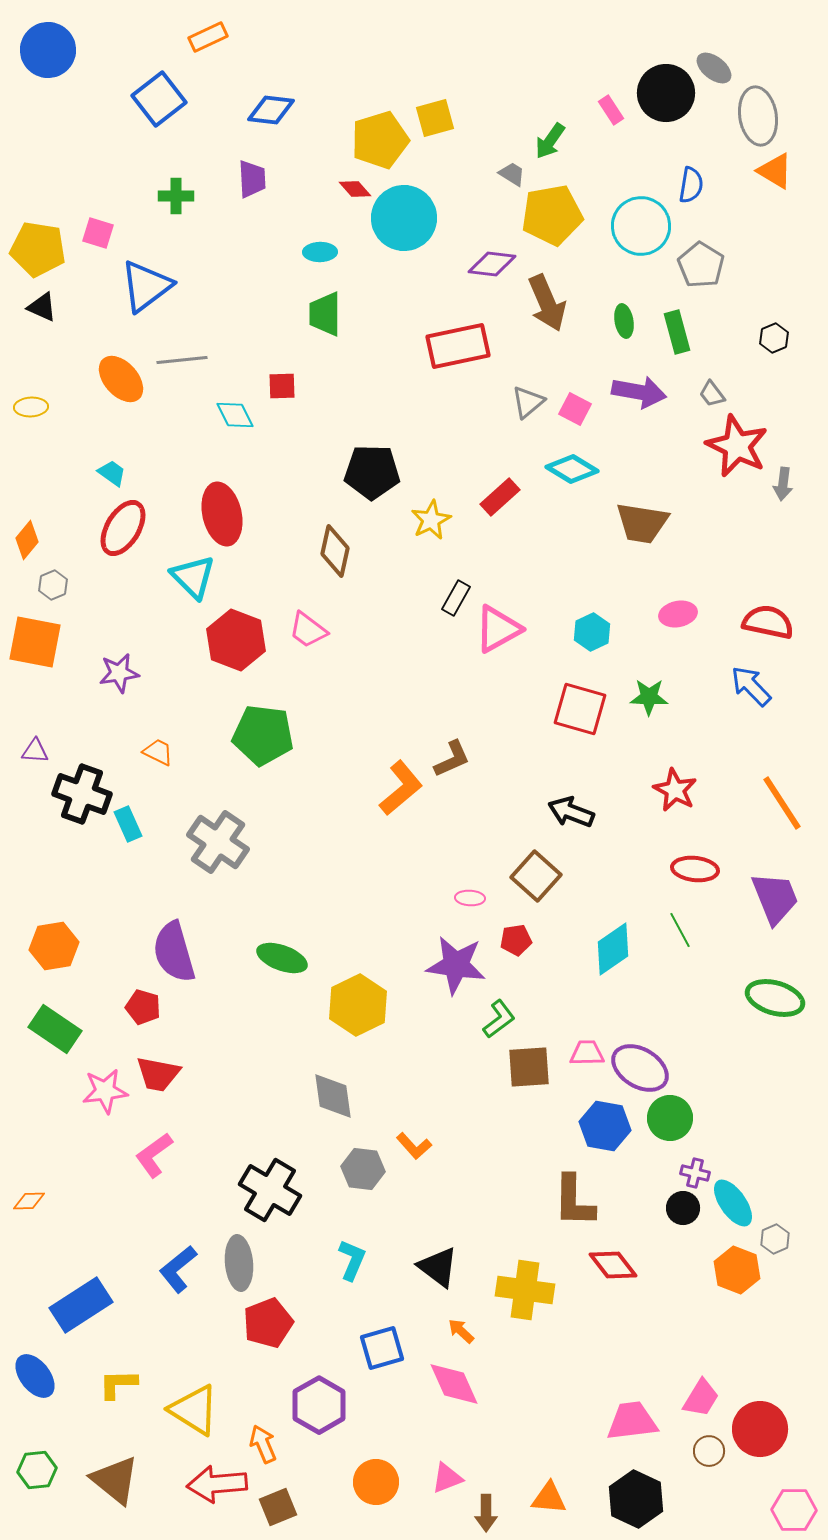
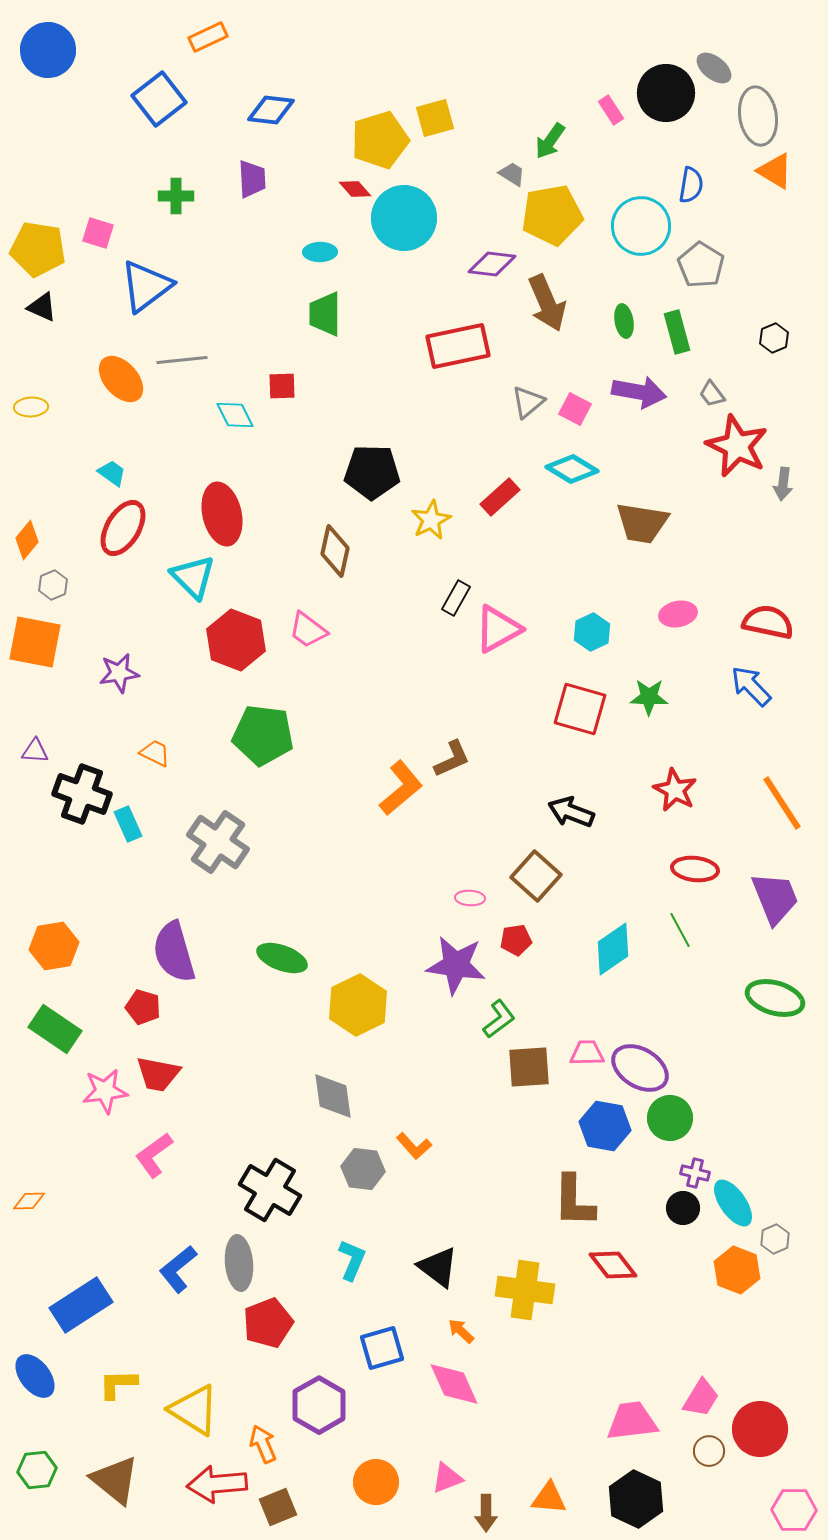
orange trapezoid at (158, 752): moved 3 px left, 1 px down
